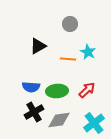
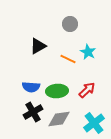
orange line: rotated 21 degrees clockwise
black cross: moved 1 px left
gray diamond: moved 1 px up
